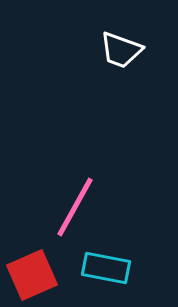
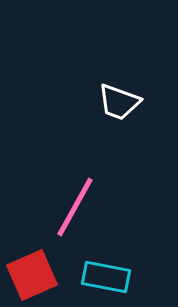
white trapezoid: moved 2 px left, 52 px down
cyan rectangle: moved 9 px down
